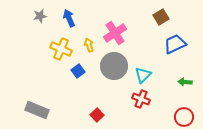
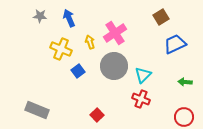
gray star: rotated 16 degrees clockwise
yellow arrow: moved 1 px right, 3 px up
